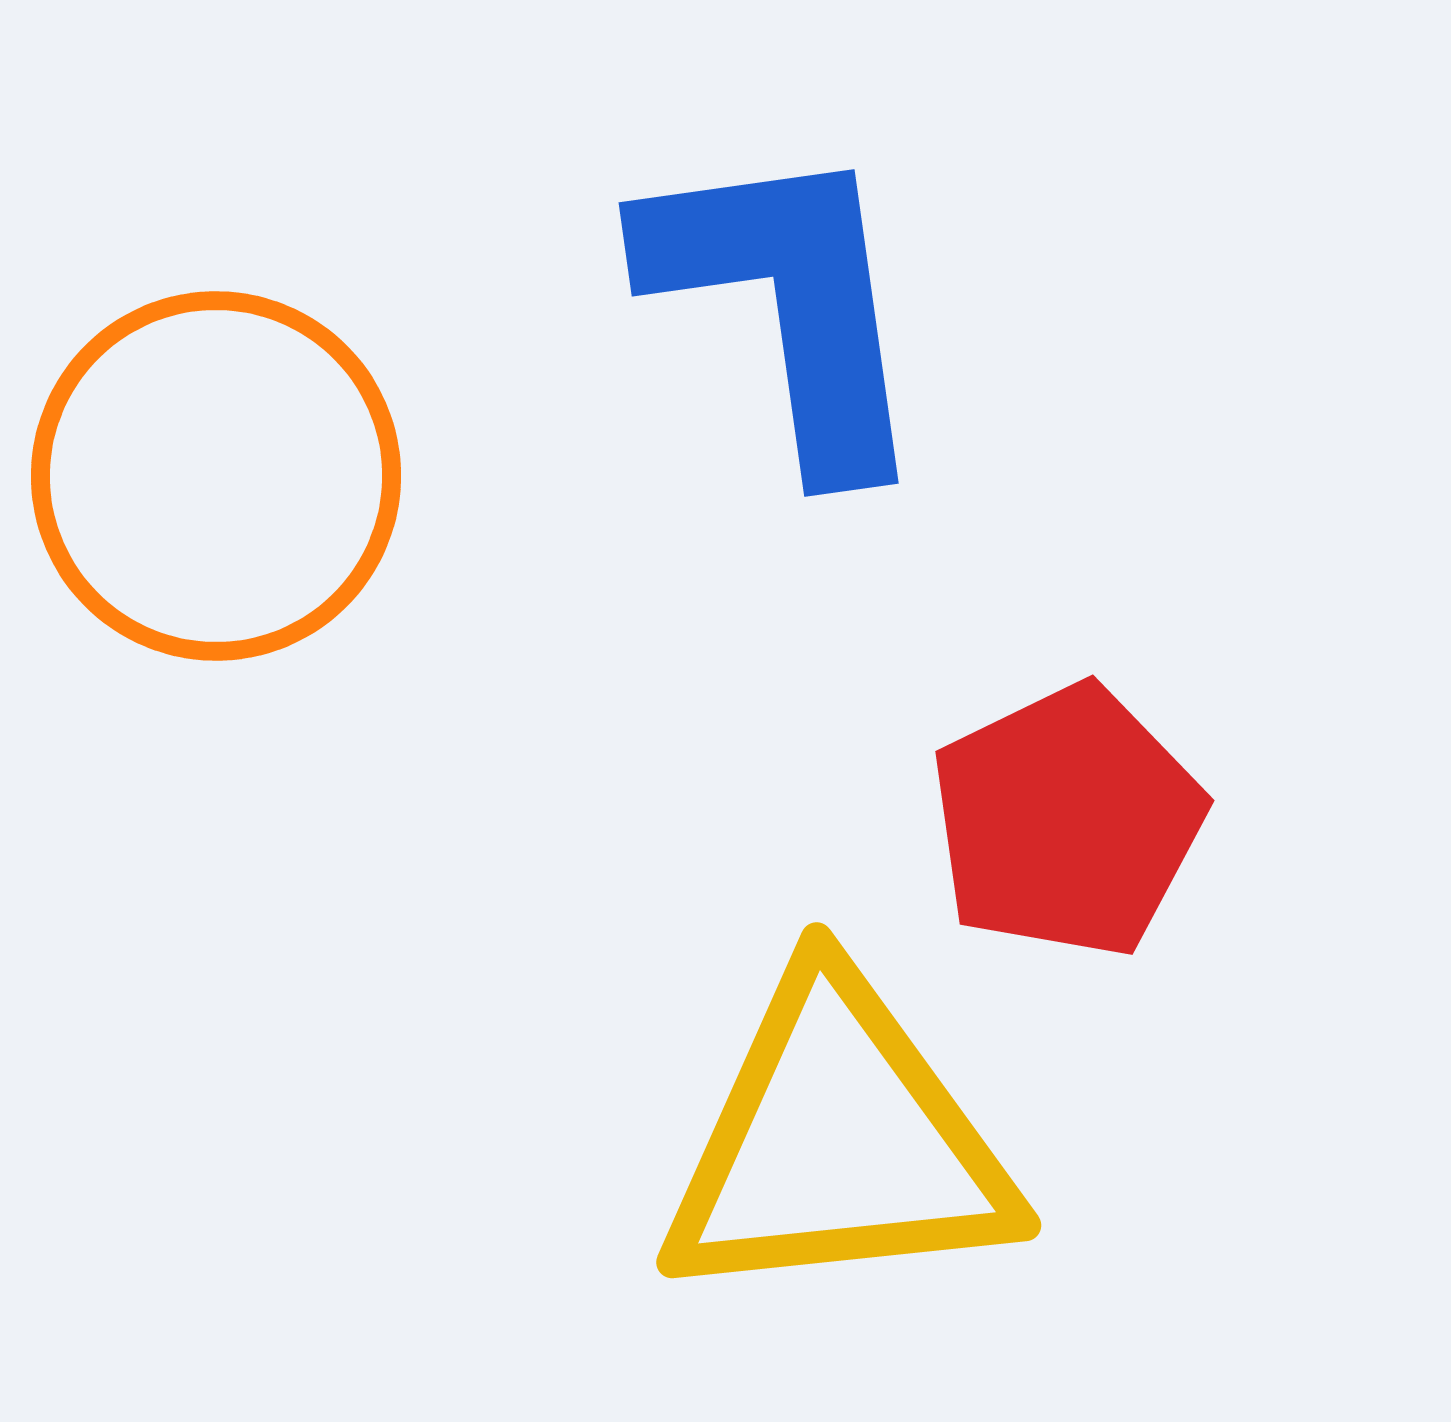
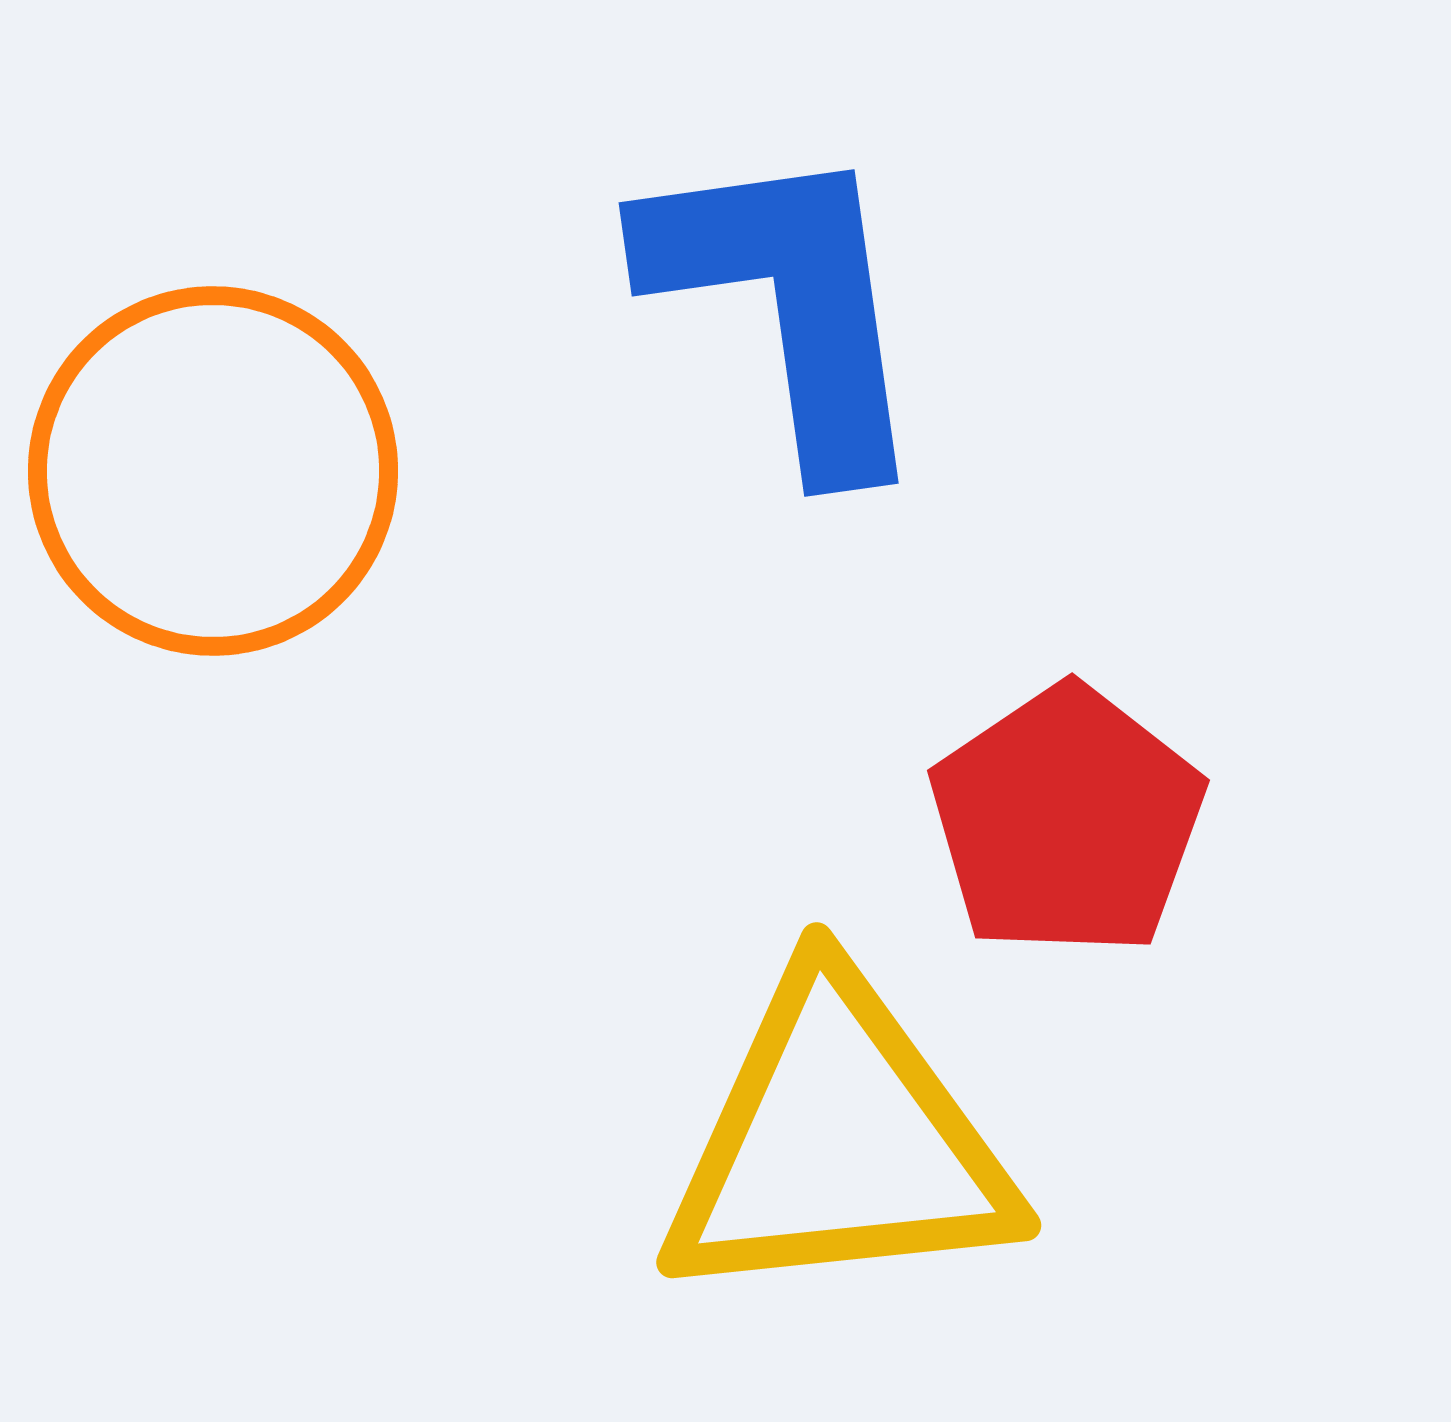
orange circle: moved 3 px left, 5 px up
red pentagon: rotated 8 degrees counterclockwise
